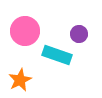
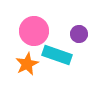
pink circle: moved 9 px right
orange star: moved 7 px right, 16 px up
